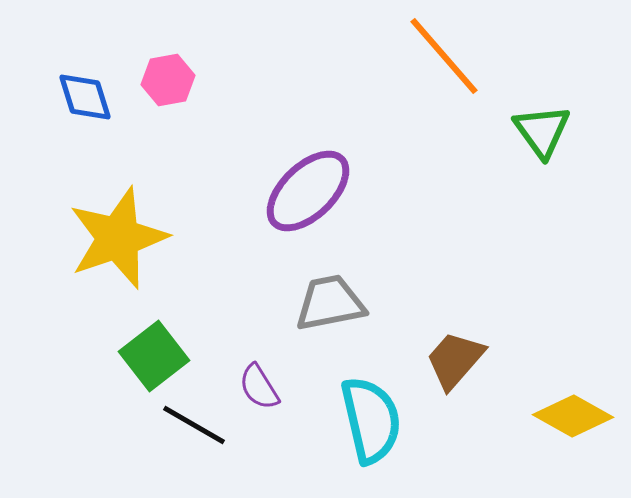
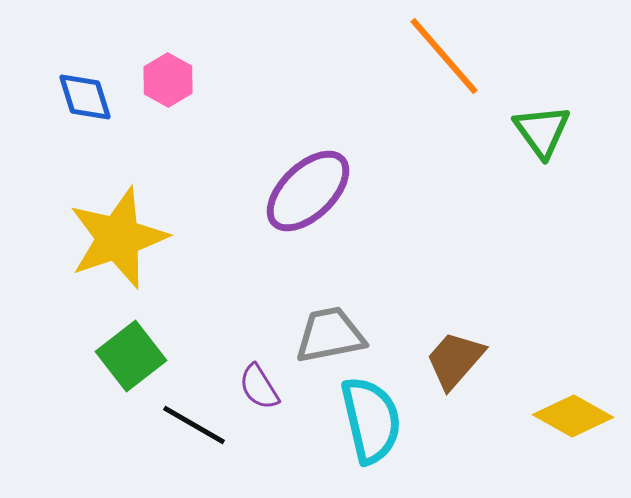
pink hexagon: rotated 21 degrees counterclockwise
gray trapezoid: moved 32 px down
green square: moved 23 px left
